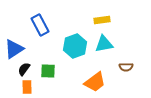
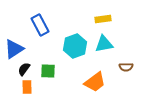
yellow rectangle: moved 1 px right, 1 px up
